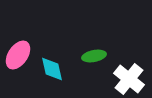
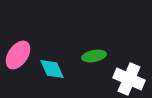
cyan diamond: rotated 12 degrees counterclockwise
white cross: rotated 16 degrees counterclockwise
